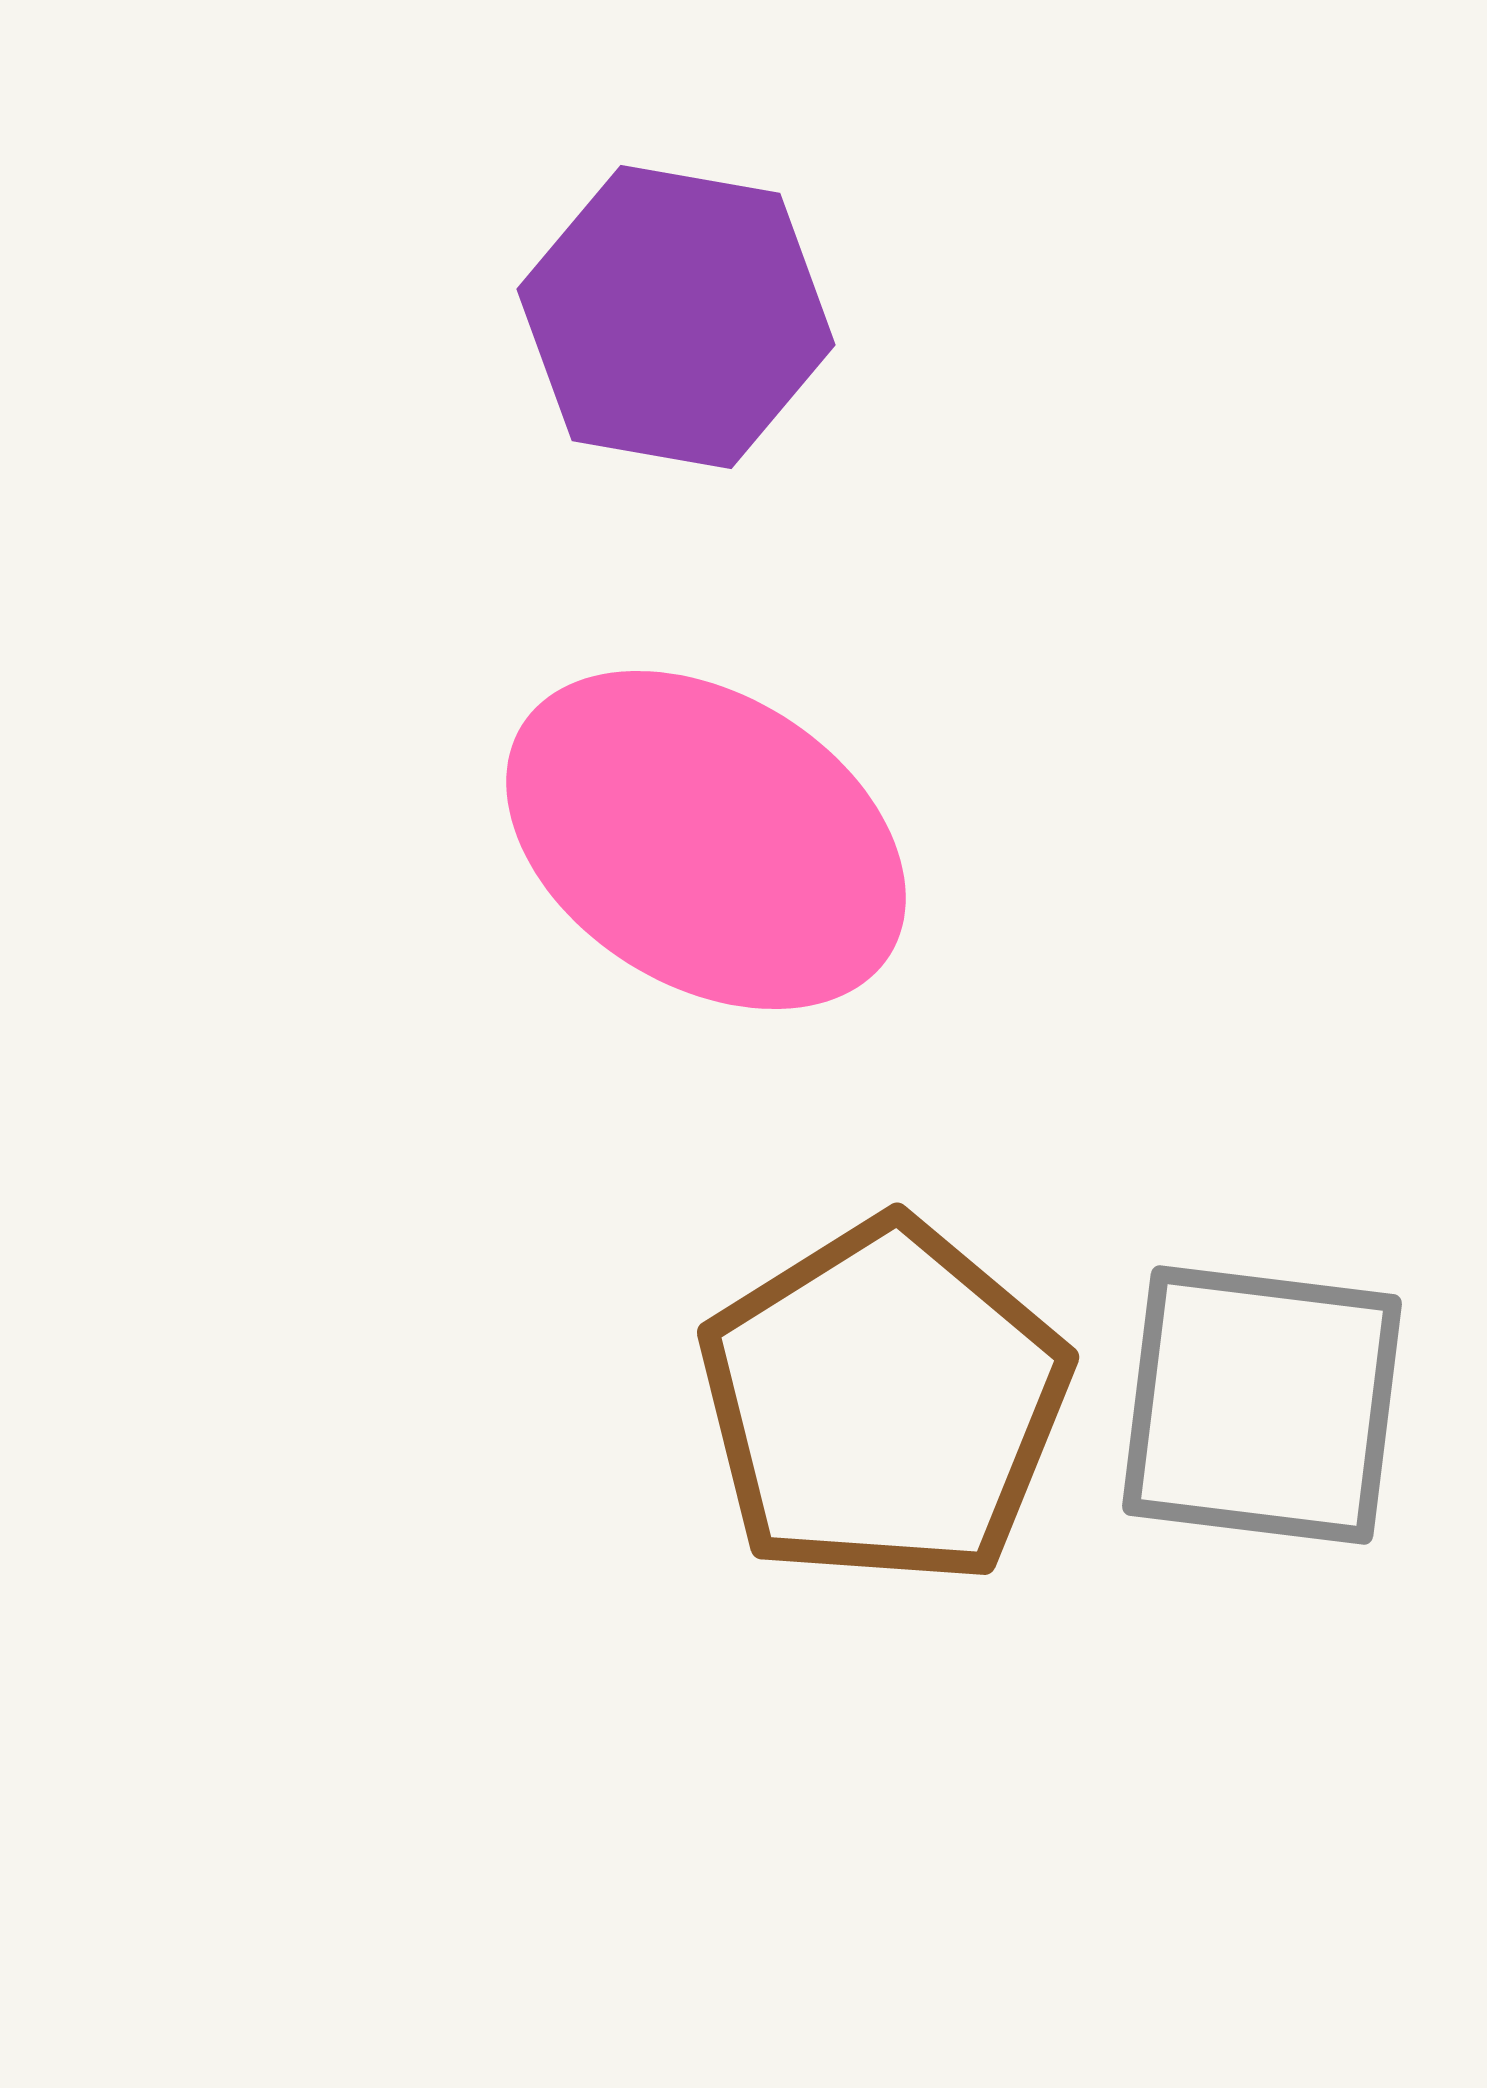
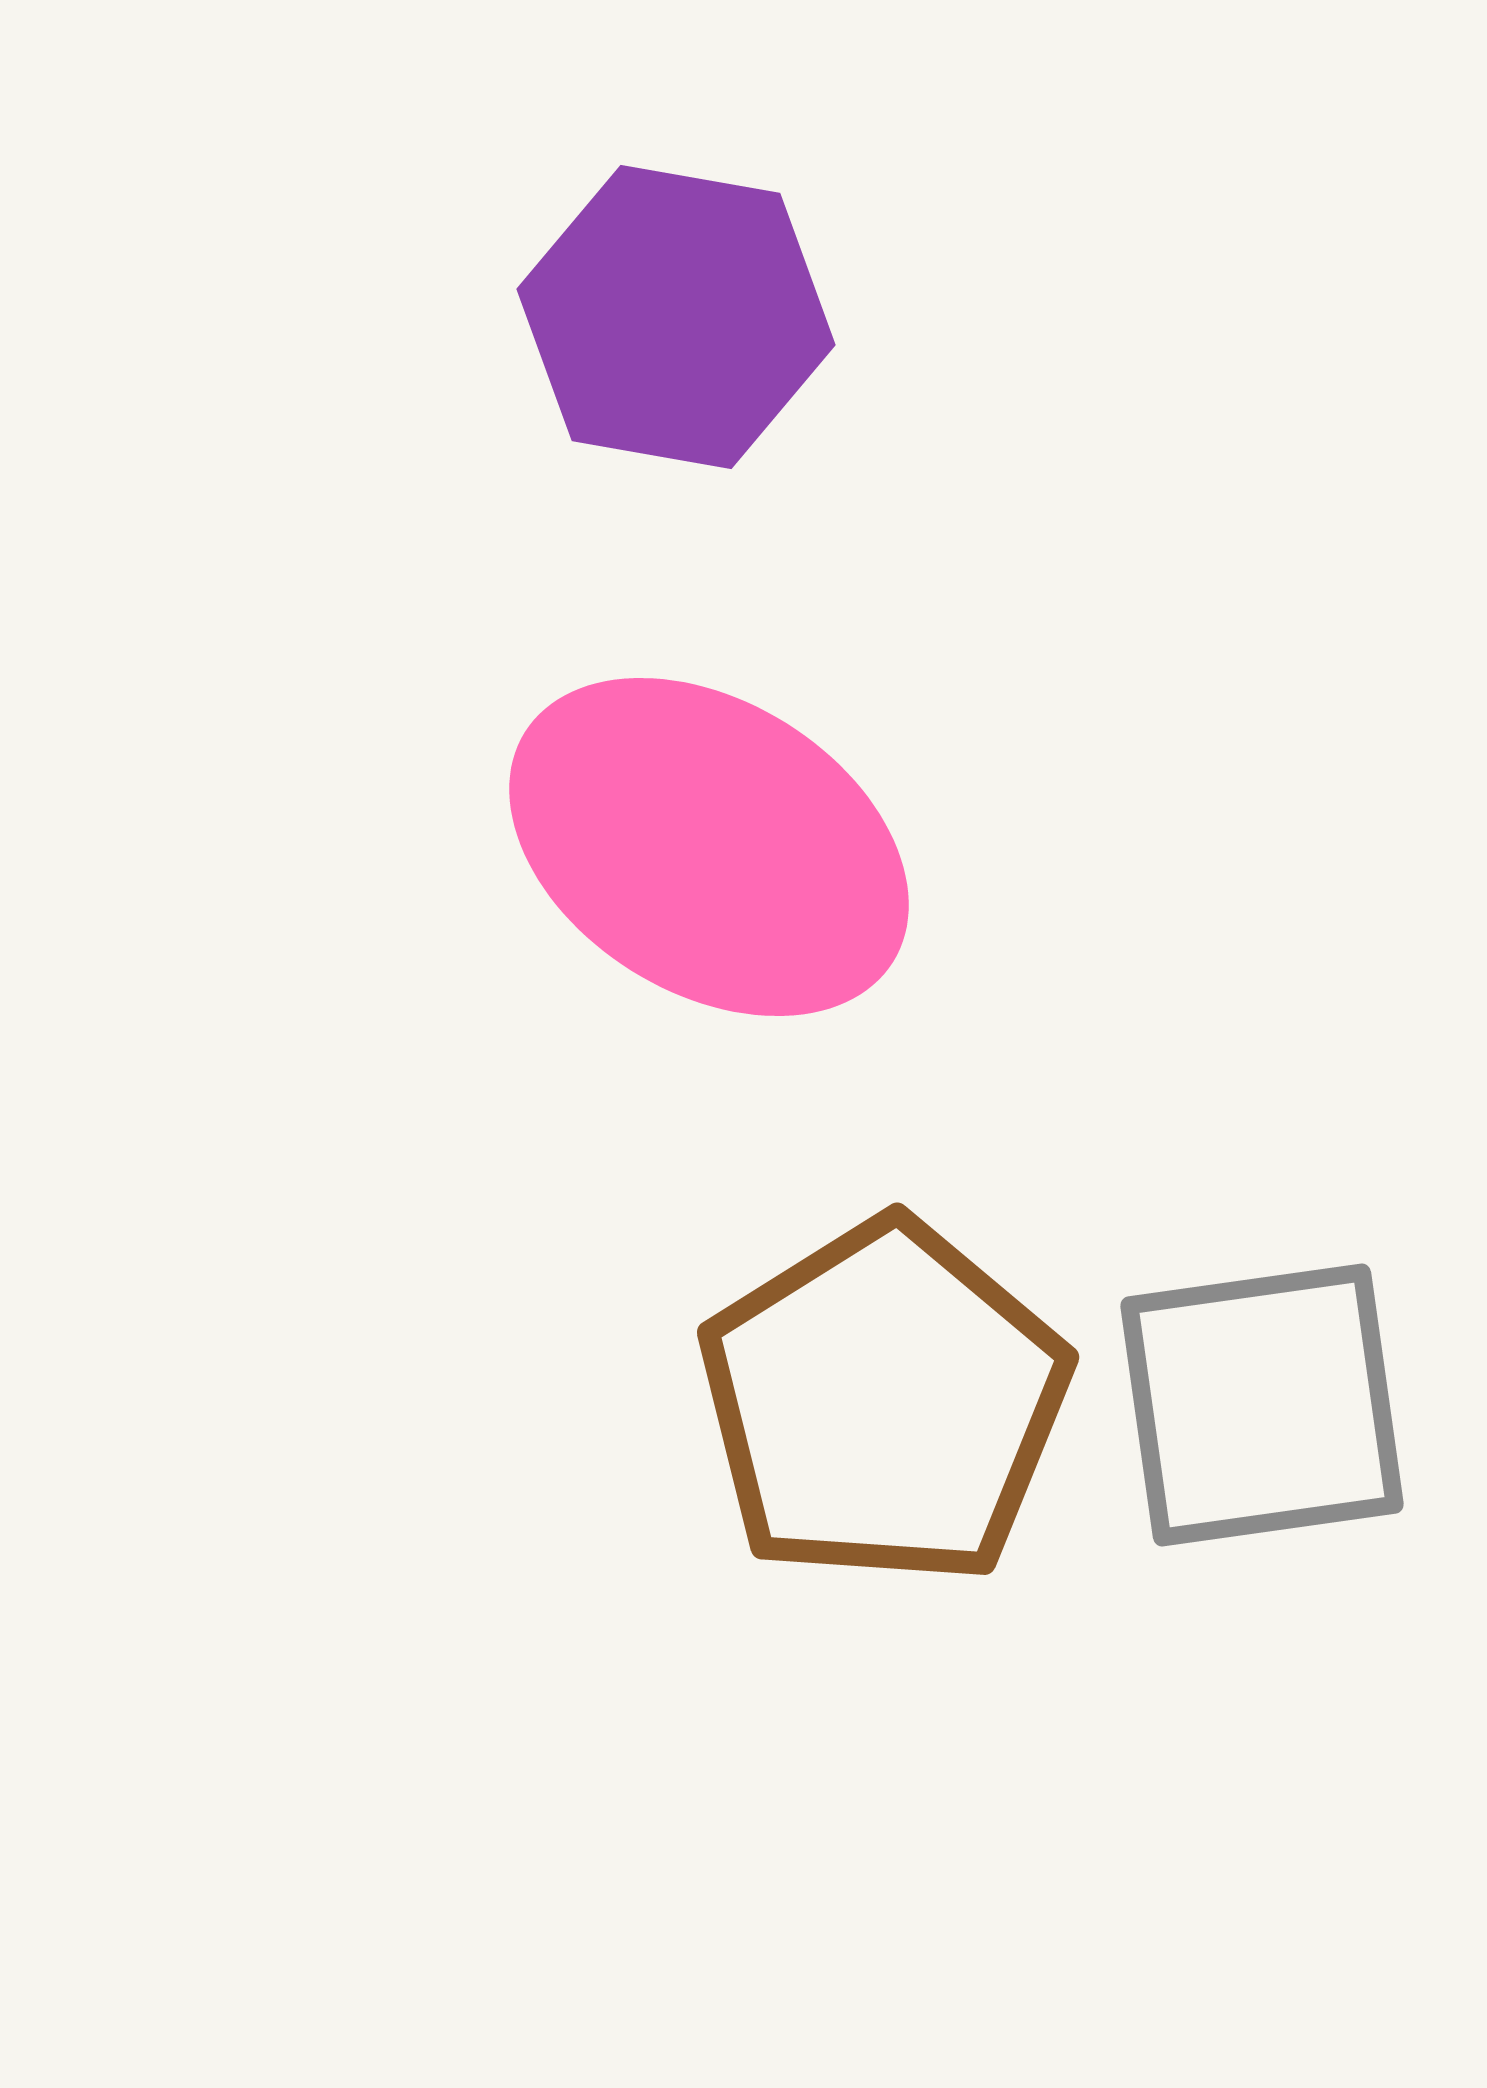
pink ellipse: moved 3 px right, 7 px down
gray square: rotated 15 degrees counterclockwise
